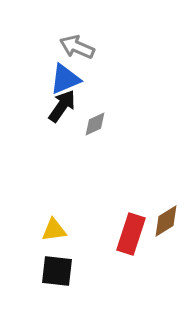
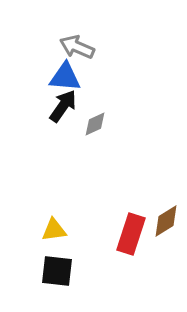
blue triangle: moved 2 px up; rotated 28 degrees clockwise
black arrow: moved 1 px right
